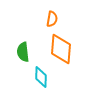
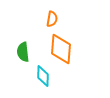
cyan diamond: moved 2 px right, 1 px up
